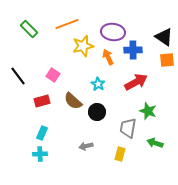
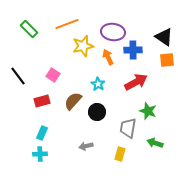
brown semicircle: rotated 90 degrees clockwise
